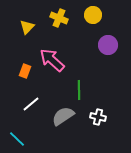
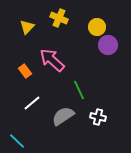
yellow circle: moved 4 px right, 12 px down
orange rectangle: rotated 56 degrees counterclockwise
green line: rotated 24 degrees counterclockwise
white line: moved 1 px right, 1 px up
cyan line: moved 2 px down
